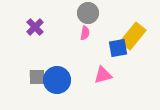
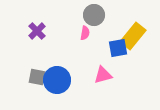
gray circle: moved 6 px right, 2 px down
purple cross: moved 2 px right, 4 px down
gray square: rotated 12 degrees clockwise
